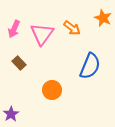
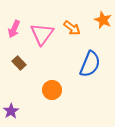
orange star: moved 2 px down
blue semicircle: moved 2 px up
purple star: moved 3 px up
